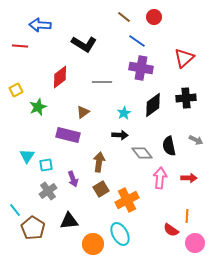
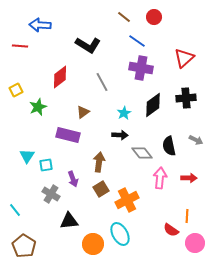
black L-shape: moved 4 px right, 1 px down
gray line: rotated 60 degrees clockwise
gray cross: moved 3 px right, 3 px down; rotated 24 degrees counterclockwise
brown pentagon: moved 9 px left, 18 px down
